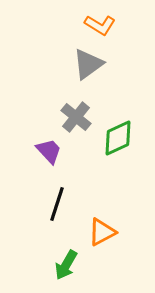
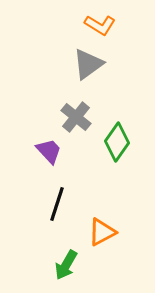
green diamond: moved 1 px left, 4 px down; rotated 30 degrees counterclockwise
